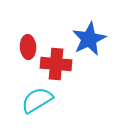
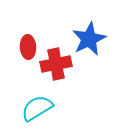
red cross: rotated 16 degrees counterclockwise
cyan semicircle: moved 8 px down
